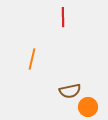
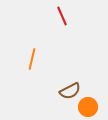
red line: moved 1 px left, 1 px up; rotated 24 degrees counterclockwise
brown semicircle: rotated 15 degrees counterclockwise
